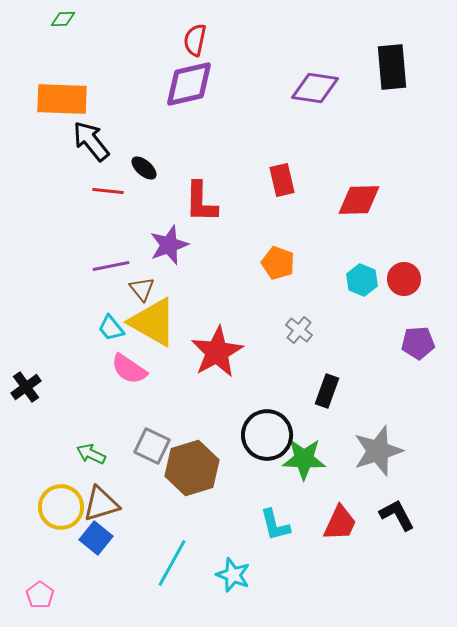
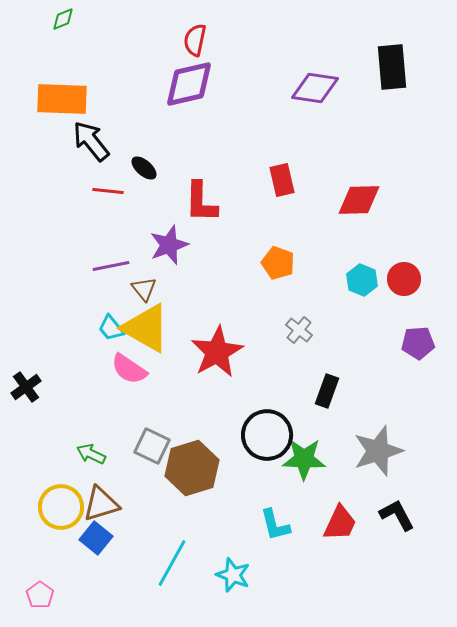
green diamond at (63, 19): rotated 20 degrees counterclockwise
brown triangle at (142, 289): moved 2 px right
yellow triangle at (153, 322): moved 7 px left, 6 px down
